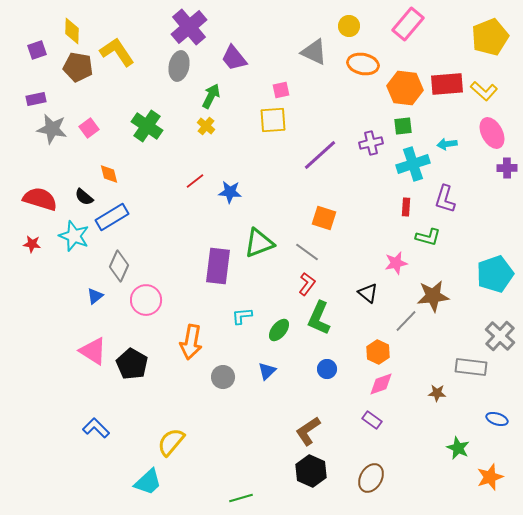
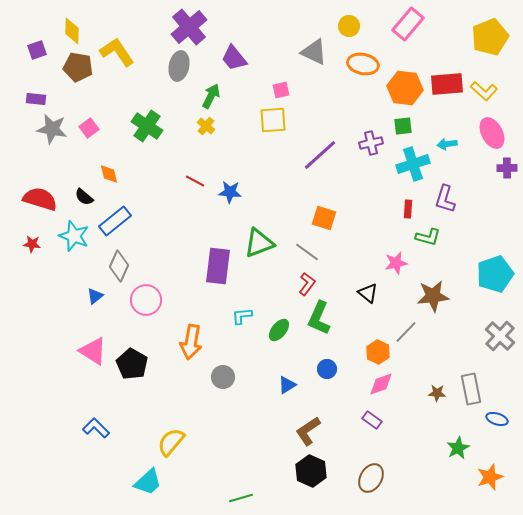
purple rectangle at (36, 99): rotated 18 degrees clockwise
red line at (195, 181): rotated 66 degrees clockwise
red rectangle at (406, 207): moved 2 px right, 2 px down
blue rectangle at (112, 217): moved 3 px right, 4 px down; rotated 8 degrees counterclockwise
gray line at (406, 321): moved 11 px down
gray rectangle at (471, 367): moved 22 px down; rotated 72 degrees clockwise
blue triangle at (267, 371): moved 20 px right, 14 px down; rotated 12 degrees clockwise
green star at (458, 448): rotated 20 degrees clockwise
